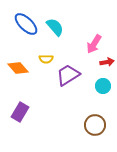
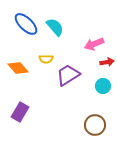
pink arrow: rotated 36 degrees clockwise
